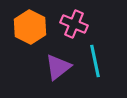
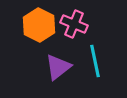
orange hexagon: moved 9 px right, 2 px up
